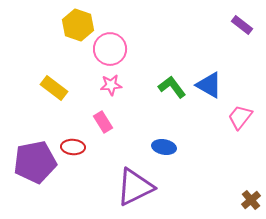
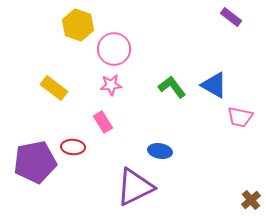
purple rectangle: moved 11 px left, 8 px up
pink circle: moved 4 px right
blue triangle: moved 5 px right
pink trapezoid: rotated 116 degrees counterclockwise
blue ellipse: moved 4 px left, 4 px down
